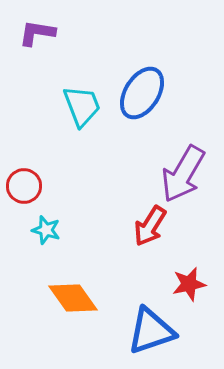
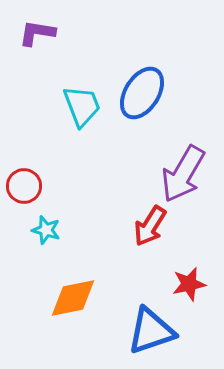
orange diamond: rotated 66 degrees counterclockwise
